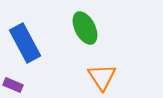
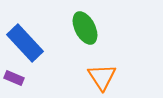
blue rectangle: rotated 15 degrees counterclockwise
purple rectangle: moved 1 px right, 7 px up
